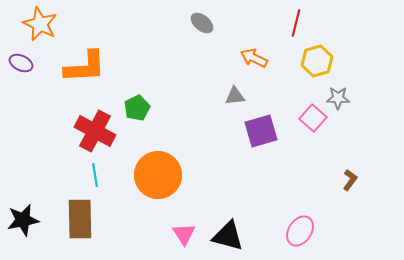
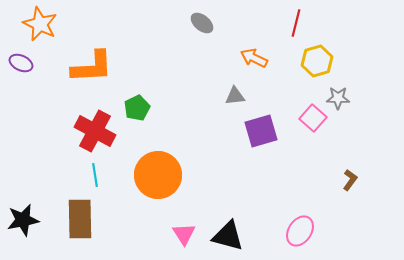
orange L-shape: moved 7 px right
